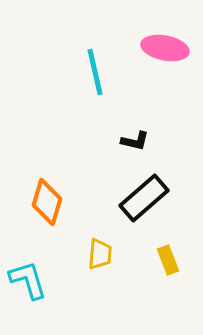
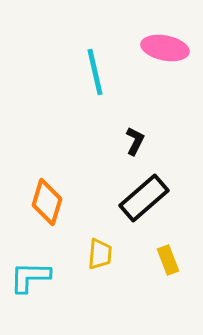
black L-shape: rotated 76 degrees counterclockwise
cyan L-shape: moved 2 px right, 3 px up; rotated 72 degrees counterclockwise
